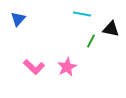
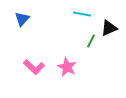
blue triangle: moved 4 px right
black triangle: moved 2 px left, 1 px up; rotated 36 degrees counterclockwise
pink star: rotated 18 degrees counterclockwise
